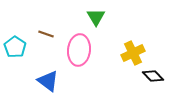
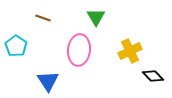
brown line: moved 3 px left, 16 px up
cyan pentagon: moved 1 px right, 1 px up
yellow cross: moved 3 px left, 2 px up
blue triangle: rotated 20 degrees clockwise
